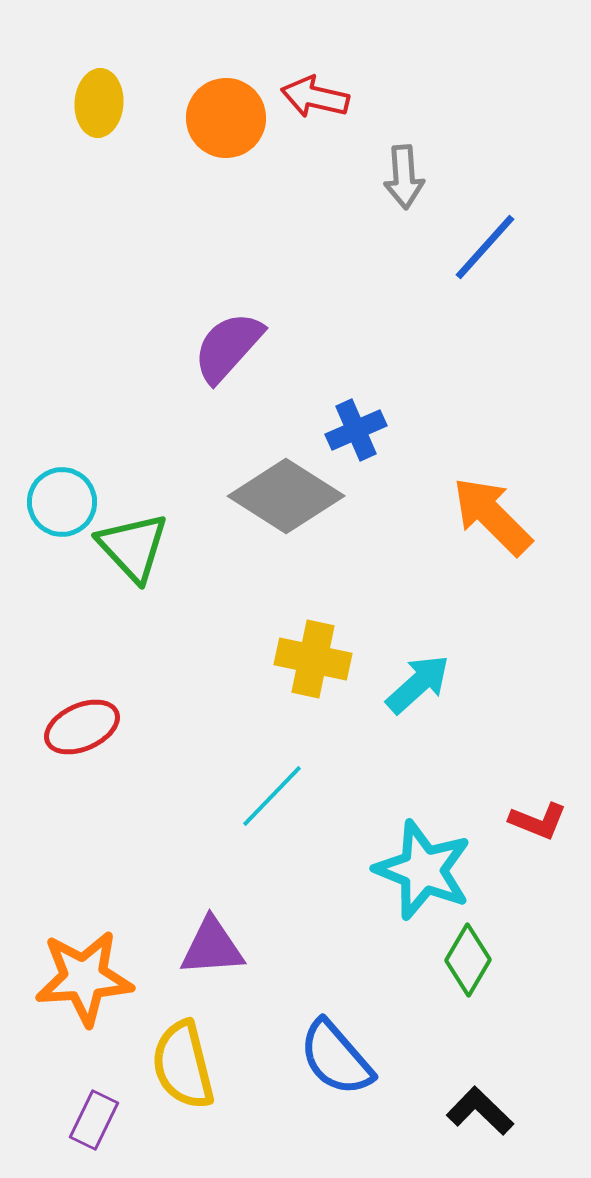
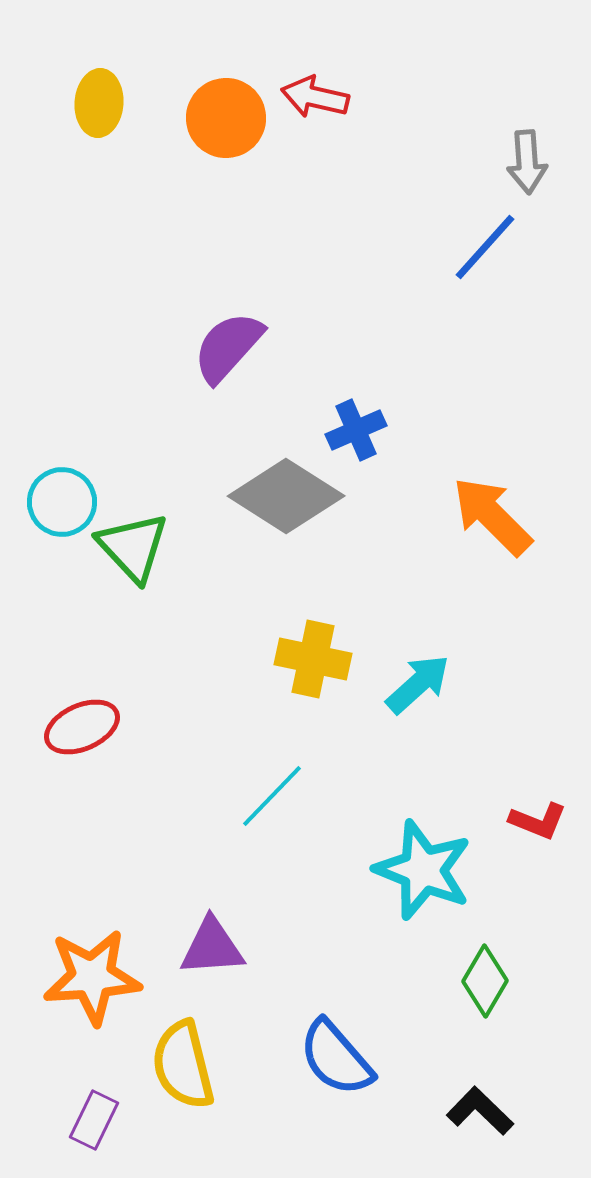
gray arrow: moved 123 px right, 15 px up
green diamond: moved 17 px right, 21 px down
orange star: moved 8 px right, 1 px up
